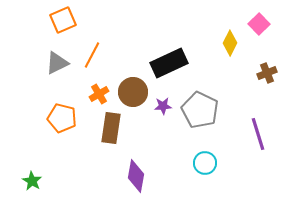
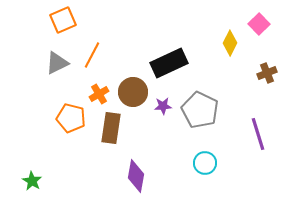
orange pentagon: moved 9 px right
